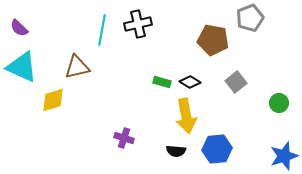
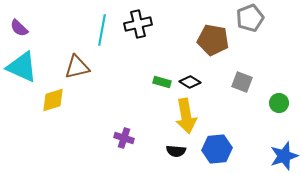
gray square: moved 6 px right; rotated 30 degrees counterclockwise
